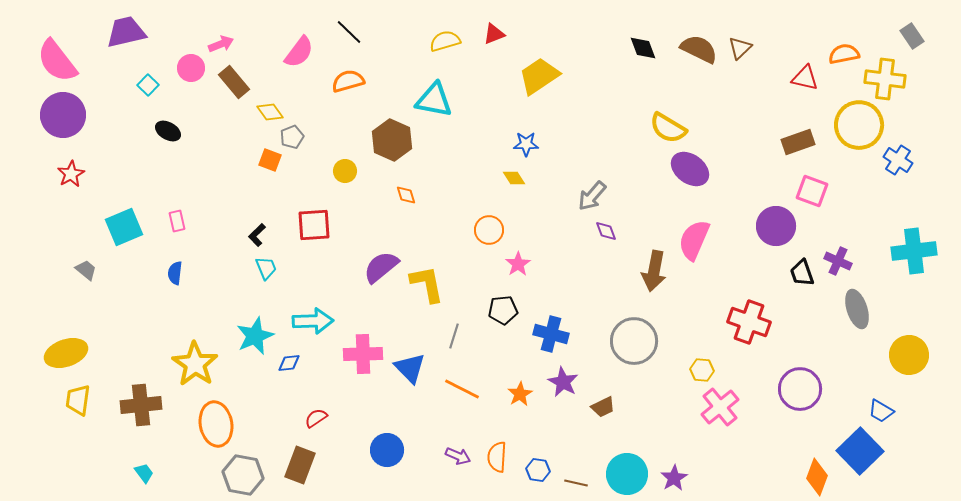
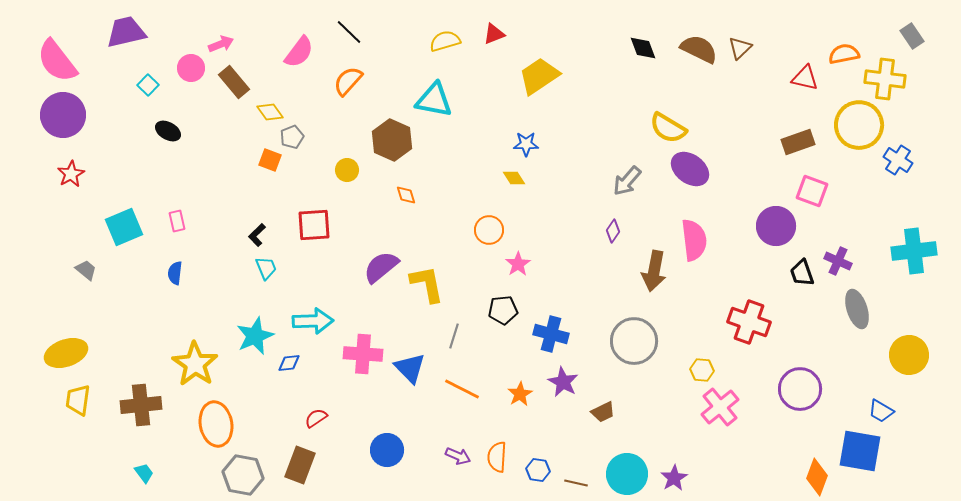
orange semicircle at (348, 81): rotated 32 degrees counterclockwise
yellow circle at (345, 171): moved 2 px right, 1 px up
gray arrow at (592, 196): moved 35 px right, 15 px up
purple diamond at (606, 231): moved 7 px right; rotated 55 degrees clockwise
pink semicircle at (694, 240): rotated 150 degrees clockwise
pink cross at (363, 354): rotated 6 degrees clockwise
brown trapezoid at (603, 407): moved 5 px down
blue square at (860, 451): rotated 36 degrees counterclockwise
